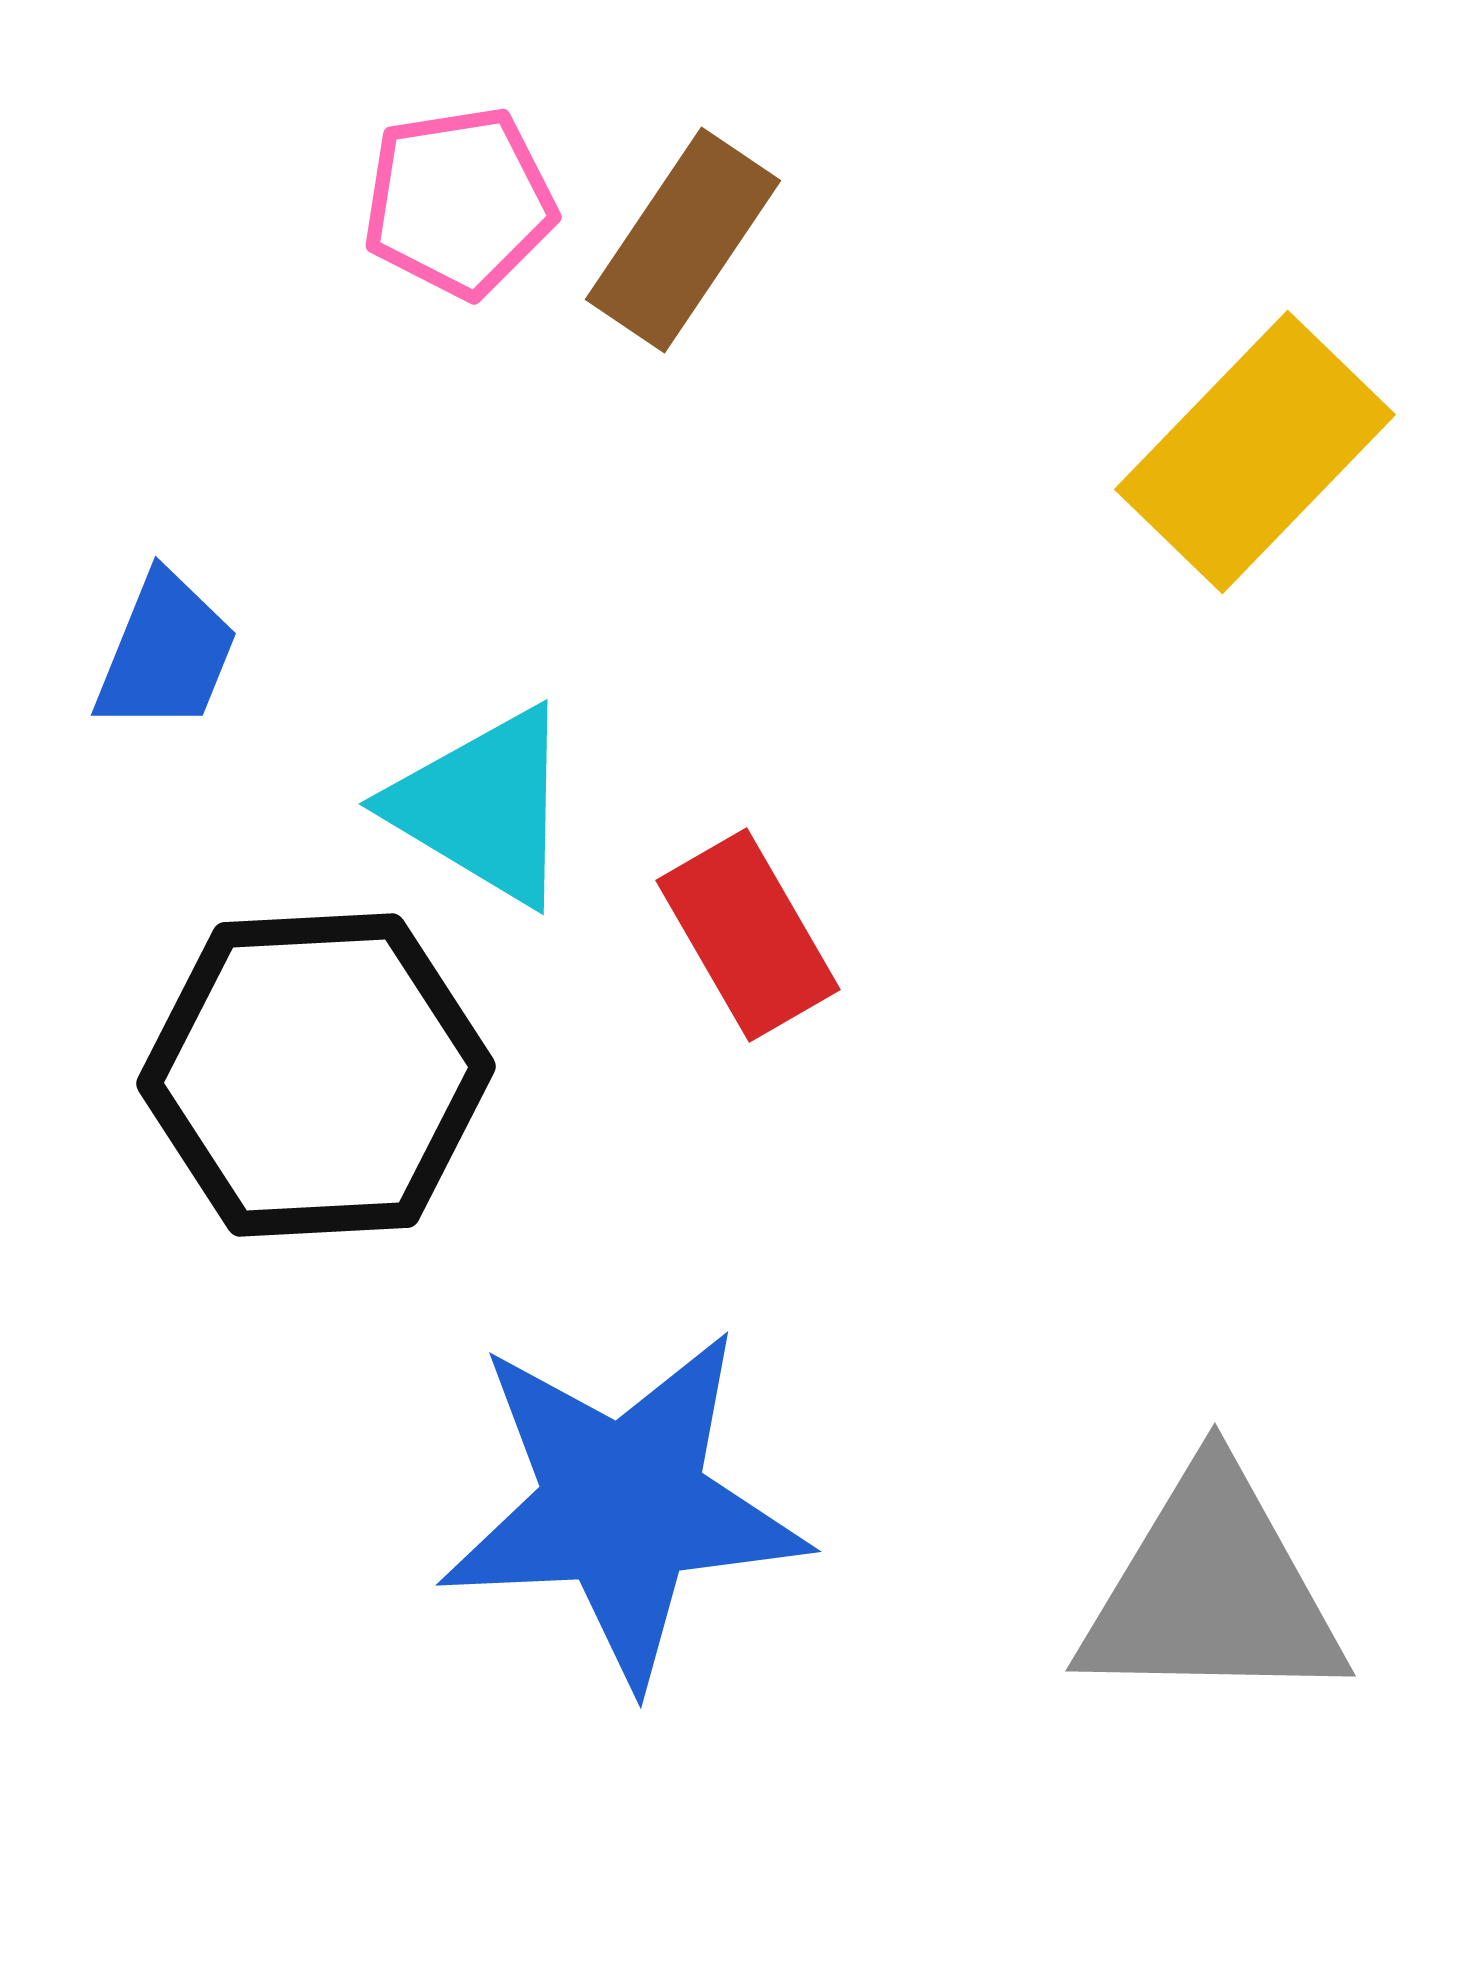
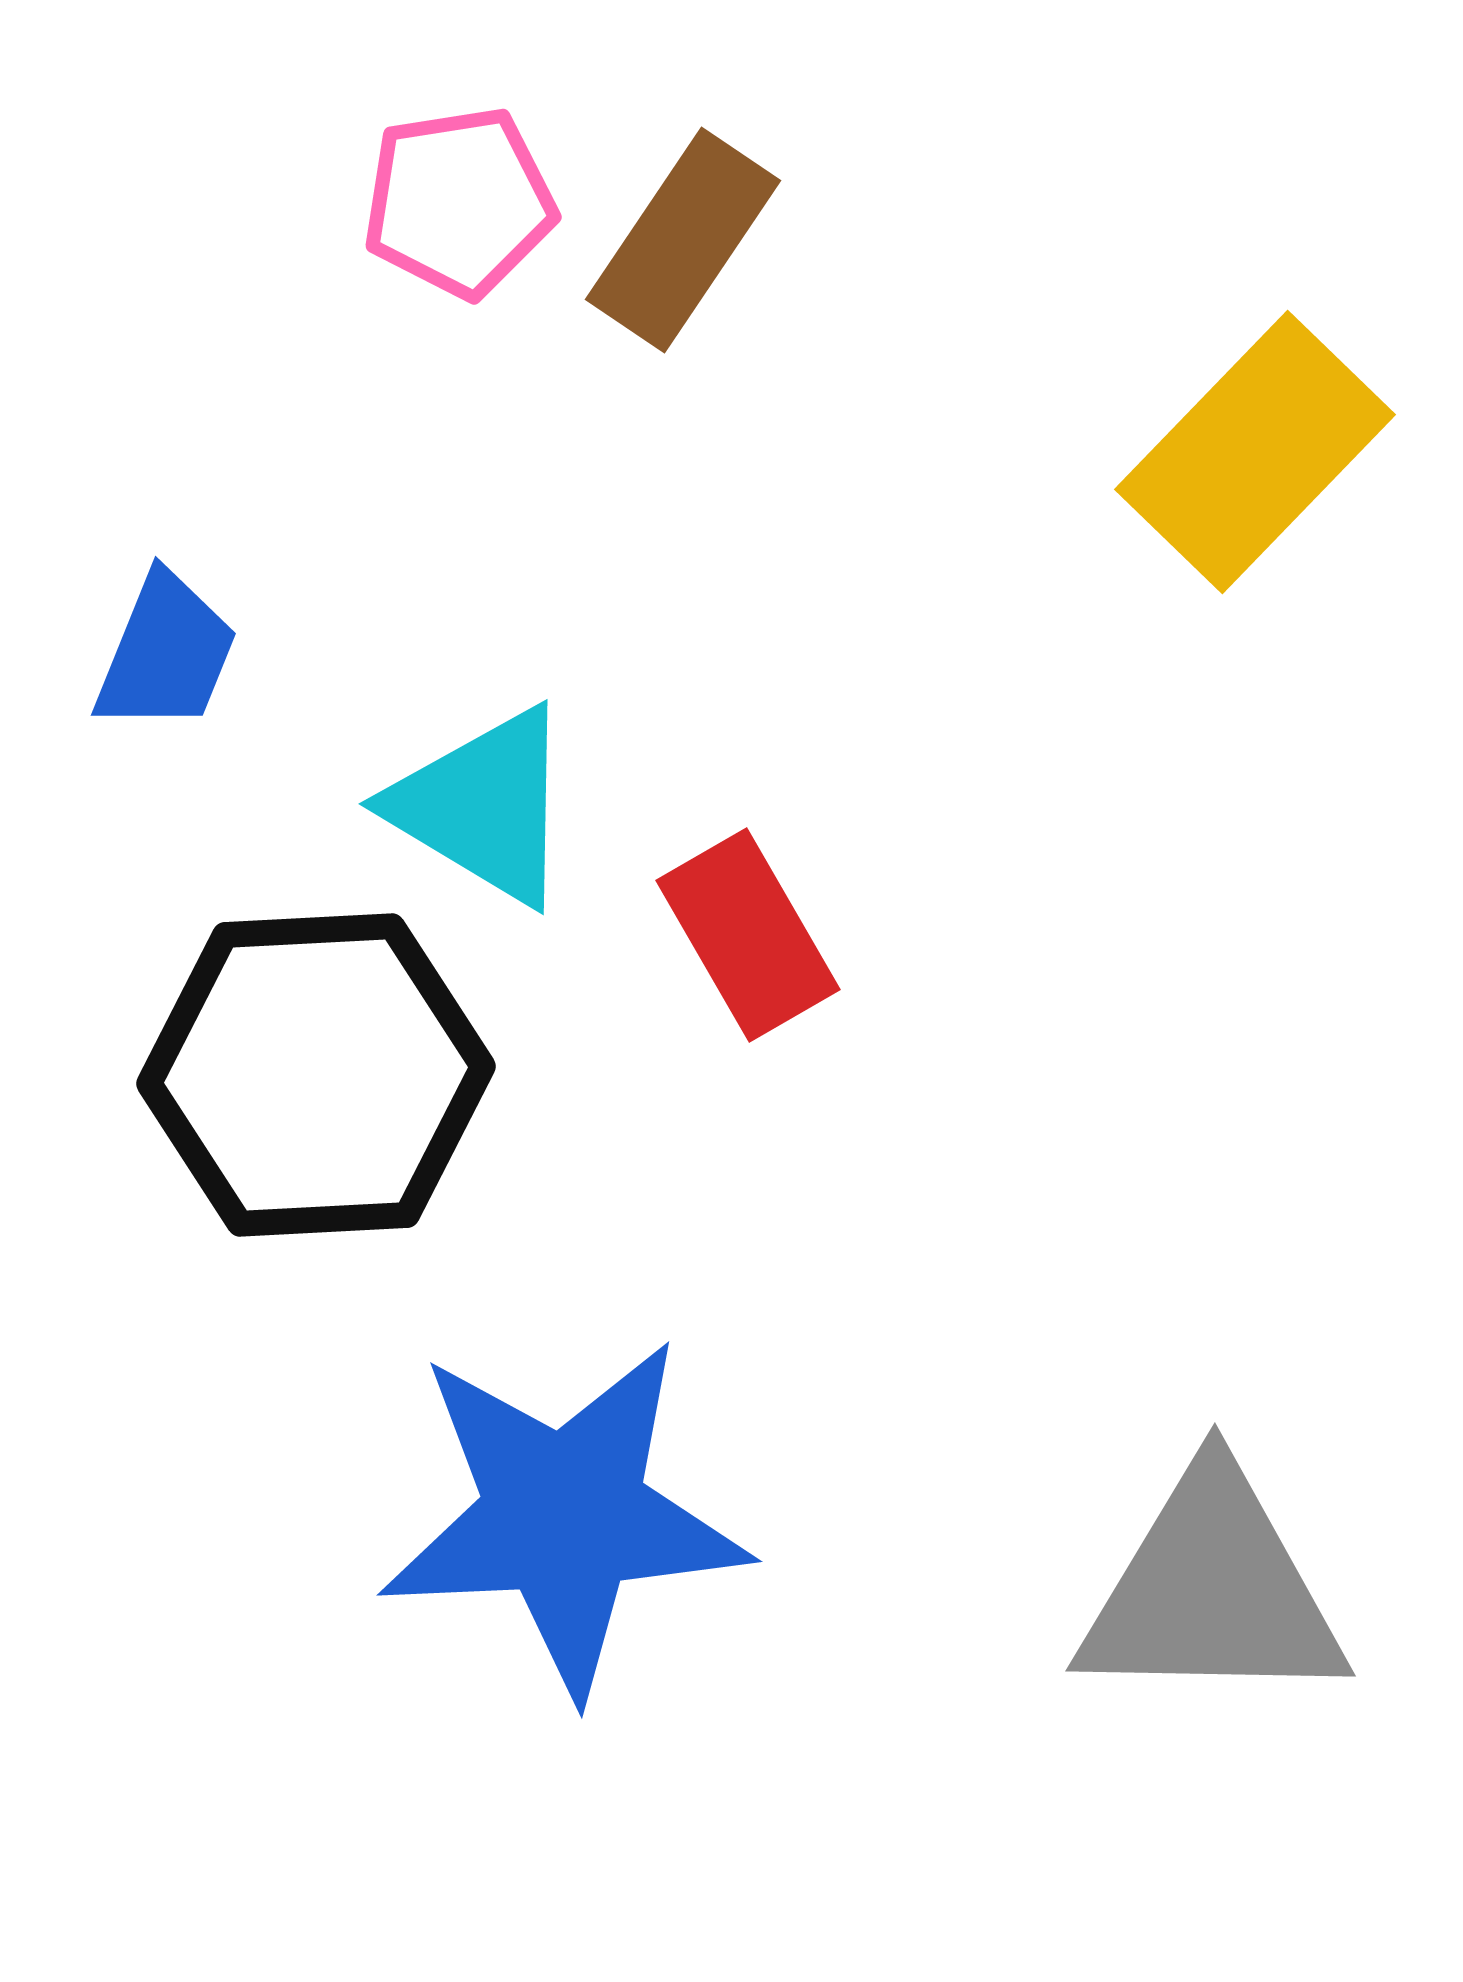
blue star: moved 59 px left, 10 px down
